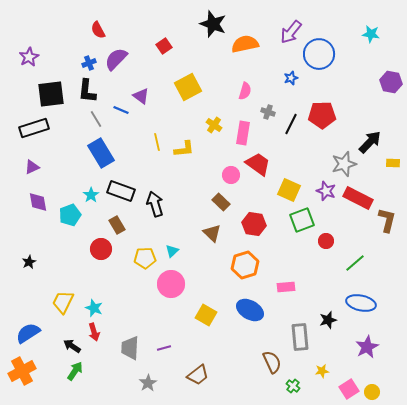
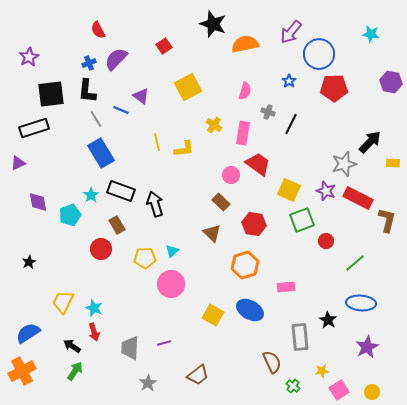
blue star at (291, 78): moved 2 px left, 3 px down; rotated 16 degrees counterclockwise
red pentagon at (322, 115): moved 12 px right, 27 px up
purple triangle at (32, 167): moved 14 px left, 4 px up
blue ellipse at (361, 303): rotated 8 degrees counterclockwise
yellow square at (206, 315): moved 7 px right
black star at (328, 320): rotated 24 degrees counterclockwise
purple line at (164, 348): moved 5 px up
pink square at (349, 389): moved 10 px left, 1 px down
